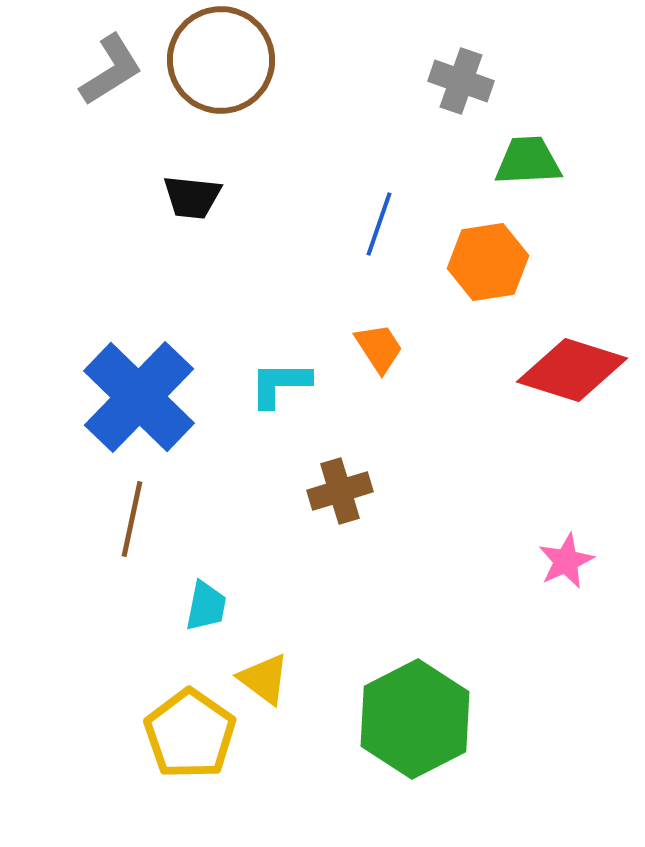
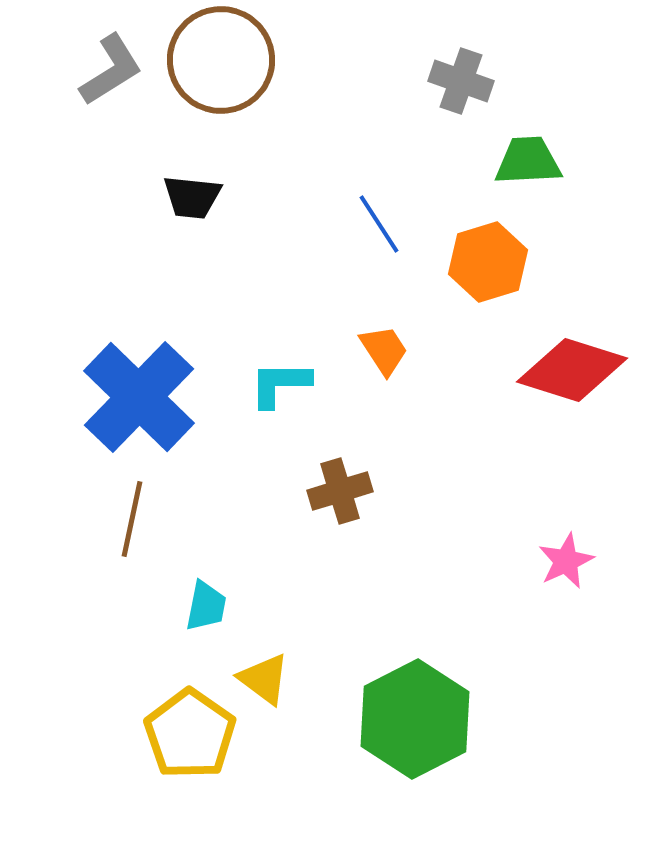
blue line: rotated 52 degrees counterclockwise
orange hexagon: rotated 8 degrees counterclockwise
orange trapezoid: moved 5 px right, 2 px down
